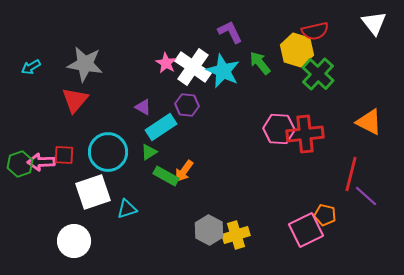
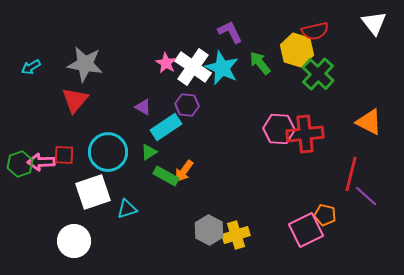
cyan star: moved 1 px left, 3 px up
cyan rectangle: moved 5 px right
